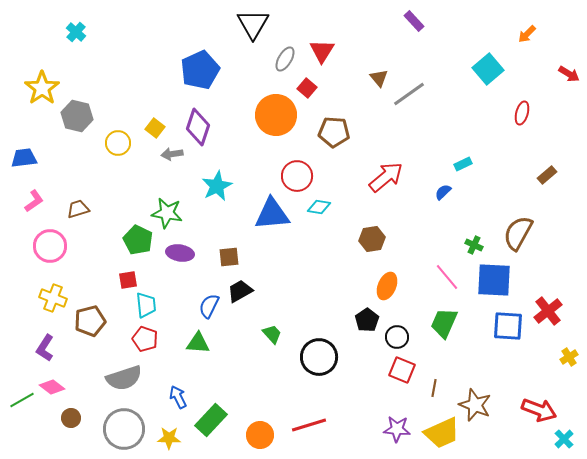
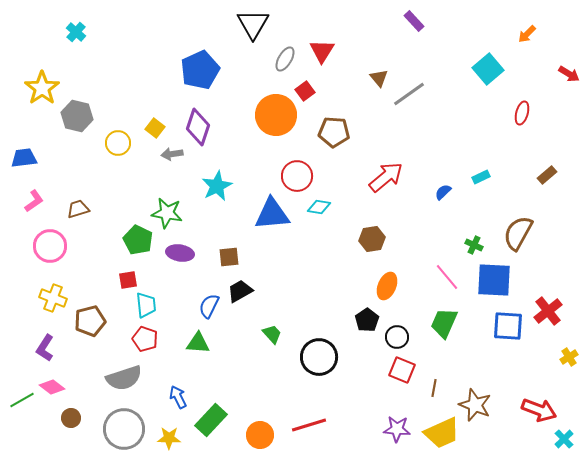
red square at (307, 88): moved 2 px left, 3 px down; rotated 12 degrees clockwise
cyan rectangle at (463, 164): moved 18 px right, 13 px down
